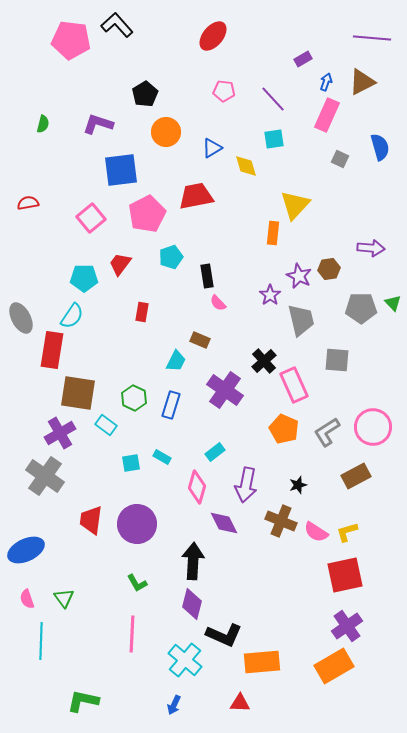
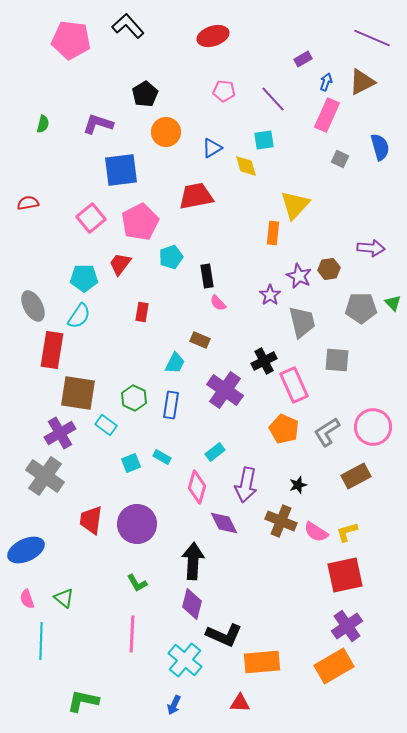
black L-shape at (117, 25): moved 11 px right, 1 px down
red ellipse at (213, 36): rotated 32 degrees clockwise
purple line at (372, 38): rotated 18 degrees clockwise
cyan square at (274, 139): moved 10 px left, 1 px down
pink pentagon at (147, 214): moved 7 px left, 8 px down
cyan semicircle at (72, 316): moved 7 px right
gray ellipse at (21, 318): moved 12 px right, 12 px up
gray trapezoid at (301, 320): moved 1 px right, 2 px down
cyan trapezoid at (176, 361): moved 1 px left, 2 px down
black cross at (264, 361): rotated 15 degrees clockwise
blue rectangle at (171, 405): rotated 8 degrees counterclockwise
cyan square at (131, 463): rotated 12 degrees counterclockwise
green triangle at (64, 598): rotated 15 degrees counterclockwise
